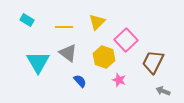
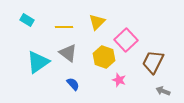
cyan triangle: rotated 25 degrees clockwise
blue semicircle: moved 7 px left, 3 px down
